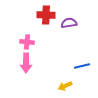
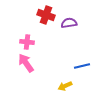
red cross: rotated 18 degrees clockwise
pink arrow: rotated 144 degrees clockwise
